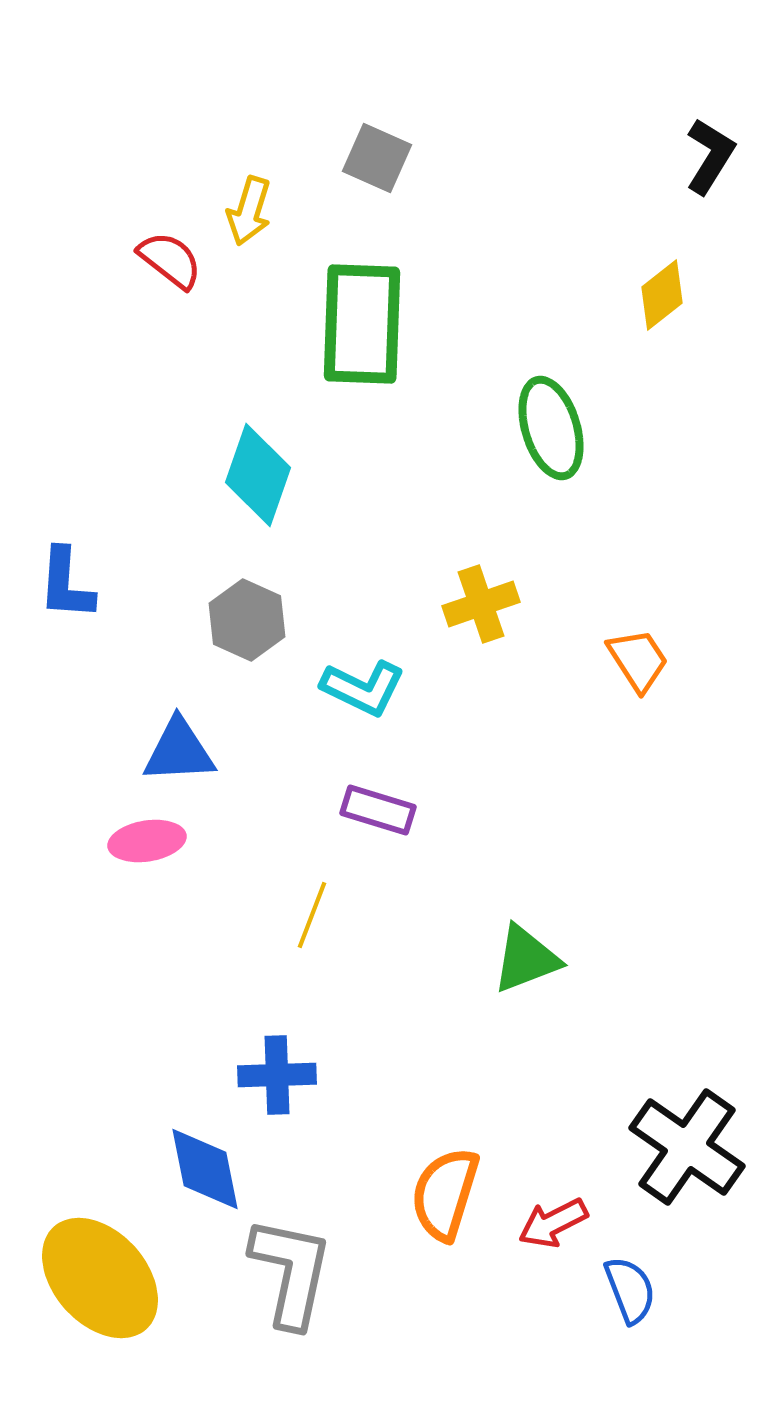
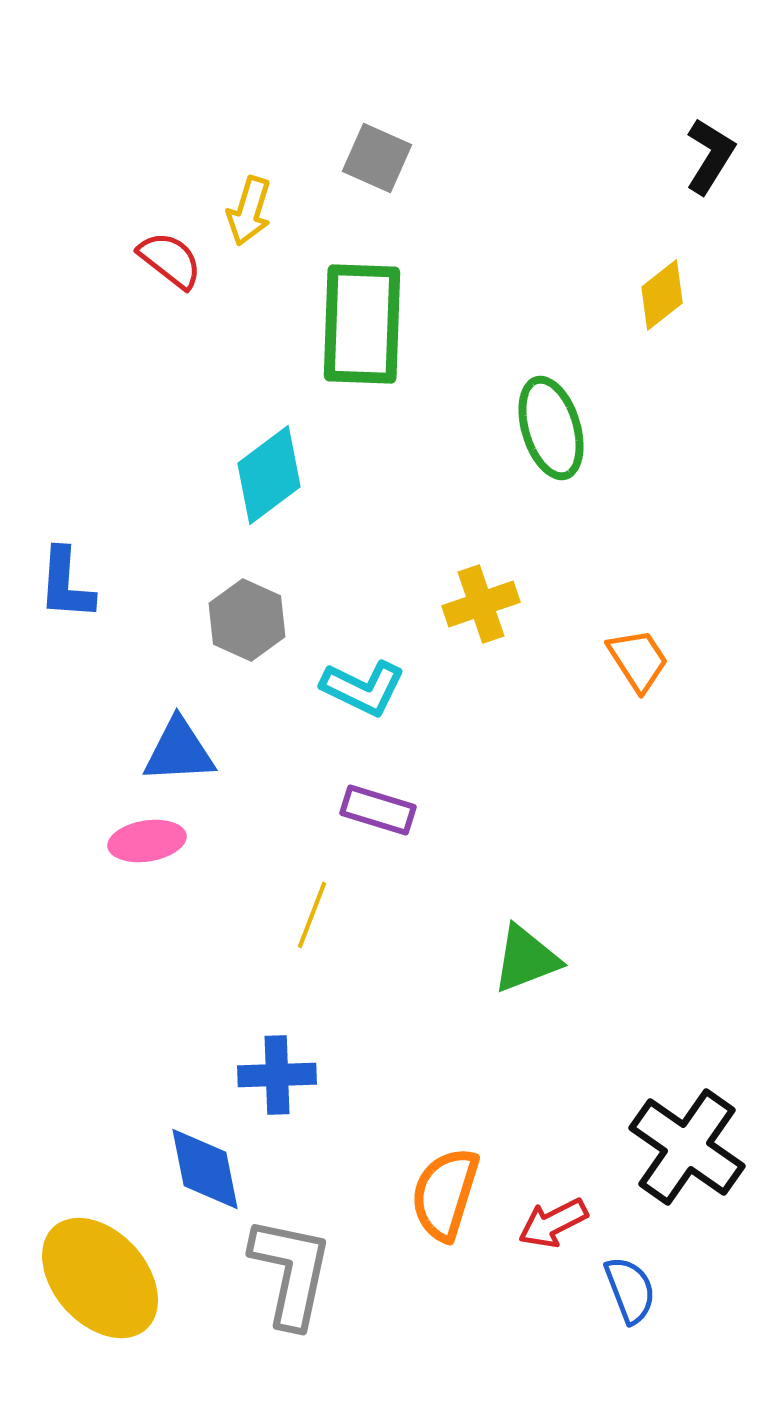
cyan diamond: moved 11 px right; rotated 34 degrees clockwise
